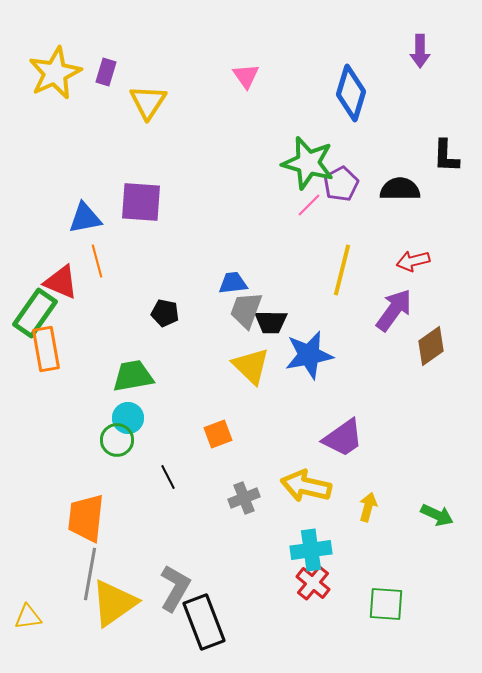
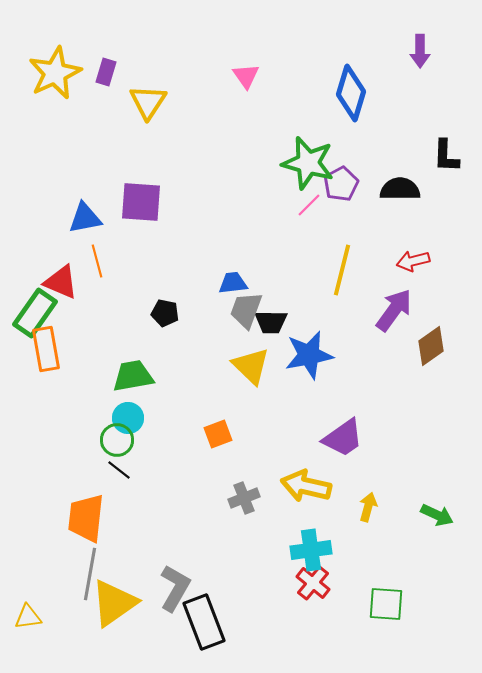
black line at (168, 477): moved 49 px left, 7 px up; rotated 25 degrees counterclockwise
